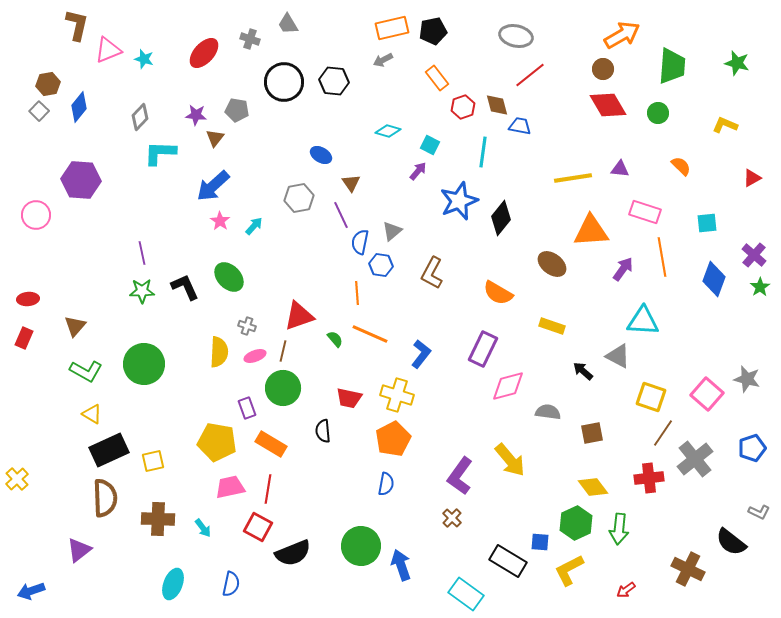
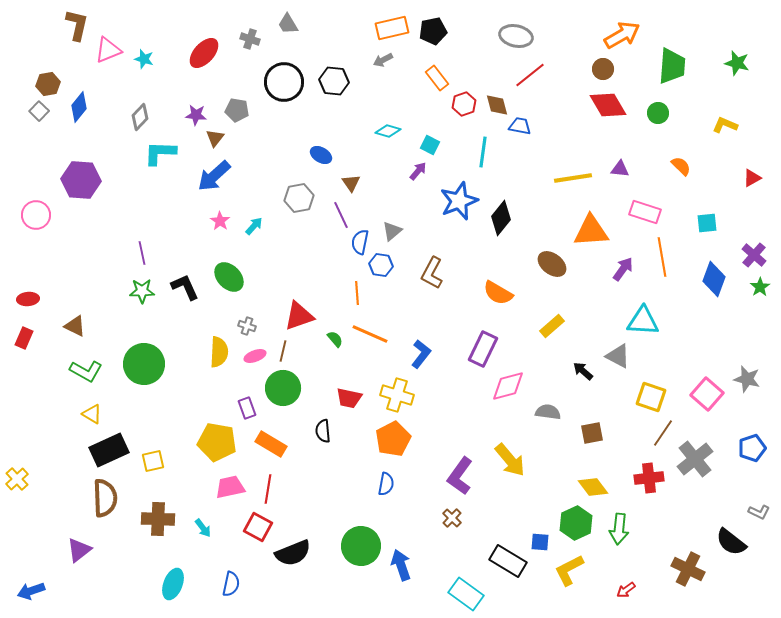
red hexagon at (463, 107): moved 1 px right, 3 px up
blue arrow at (213, 186): moved 1 px right, 10 px up
brown triangle at (75, 326): rotated 45 degrees counterclockwise
yellow rectangle at (552, 326): rotated 60 degrees counterclockwise
